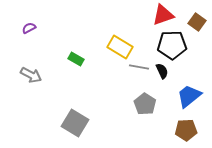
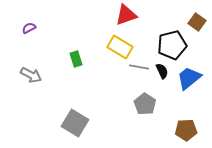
red triangle: moved 37 px left
black pentagon: rotated 12 degrees counterclockwise
green rectangle: rotated 42 degrees clockwise
blue trapezoid: moved 18 px up
